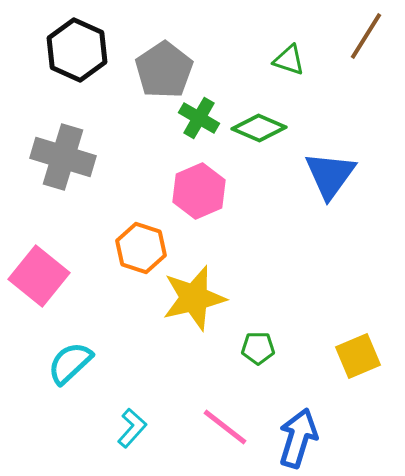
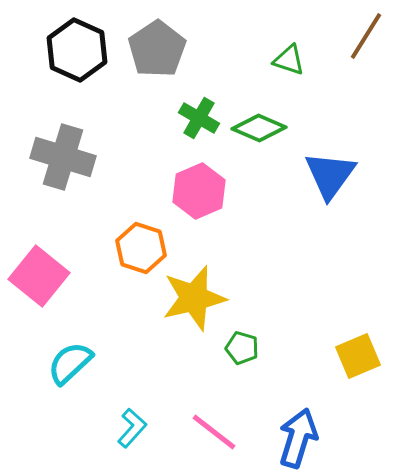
gray pentagon: moved 7 px left, 21 px up
green pentagon: moved 16 px left; rotated 16 degrees clockwise
pink line: moved 11 px left, 5 px down
